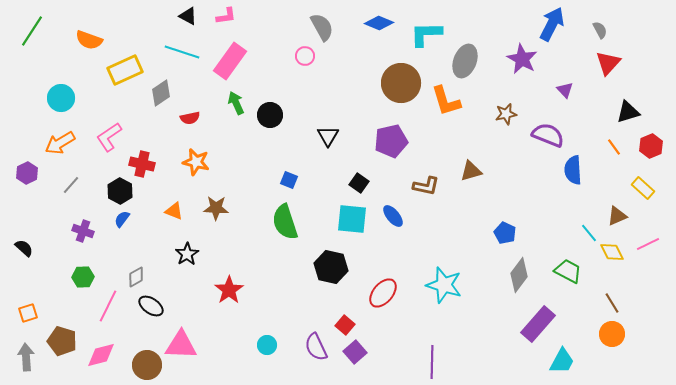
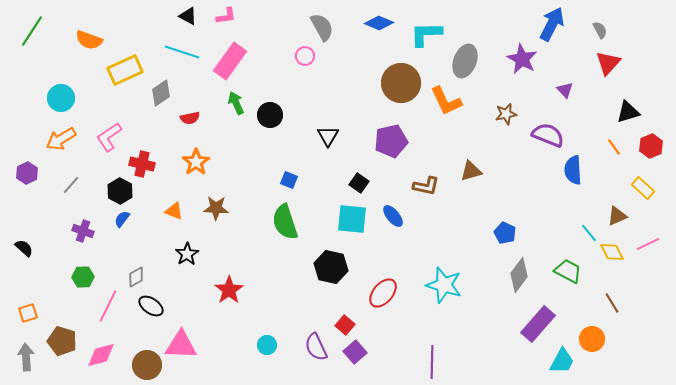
orange L-shape at (446, 101): rotated 8 degrees counterclockwise
orange arrow at (60, 143): moved 1 px right, 4 px up
orange star at (196, 162): rotated 24 degrees clockwise
orange circle at (612, 334): moved 20 px left, 5 px down
